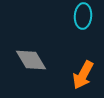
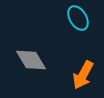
cyan ellipse: moved 5 px left, 2 px down; rotated 35 degrees counterclockwise
